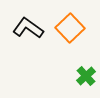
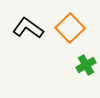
green cross: moved 11 px up; rotated 12 degrees clockwise
